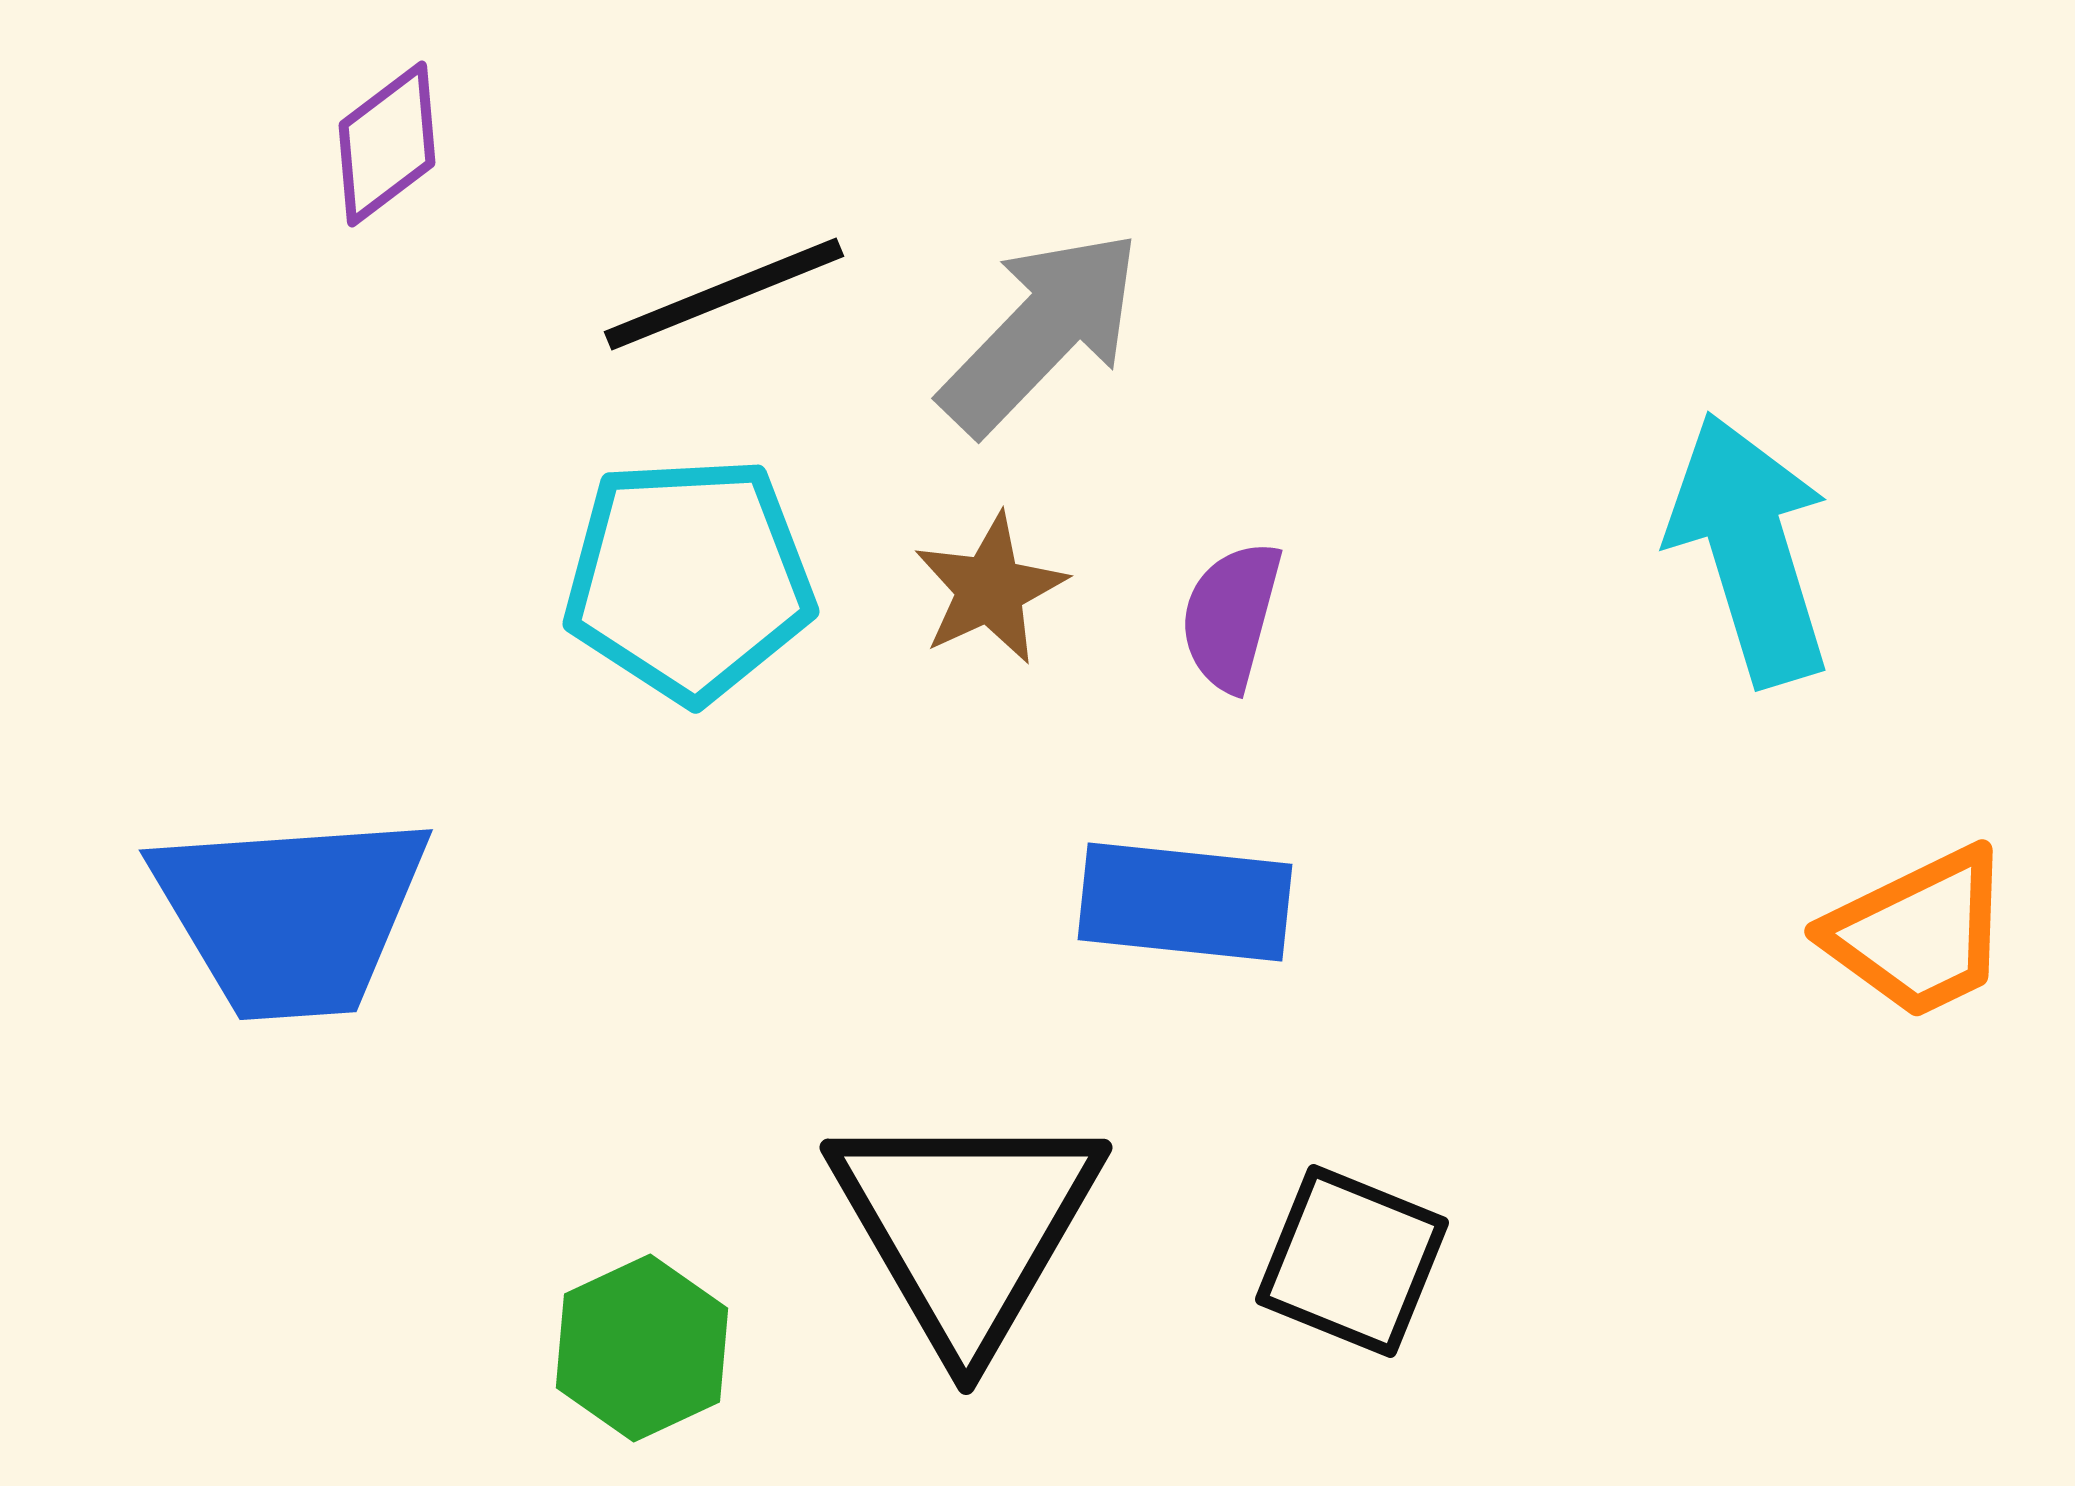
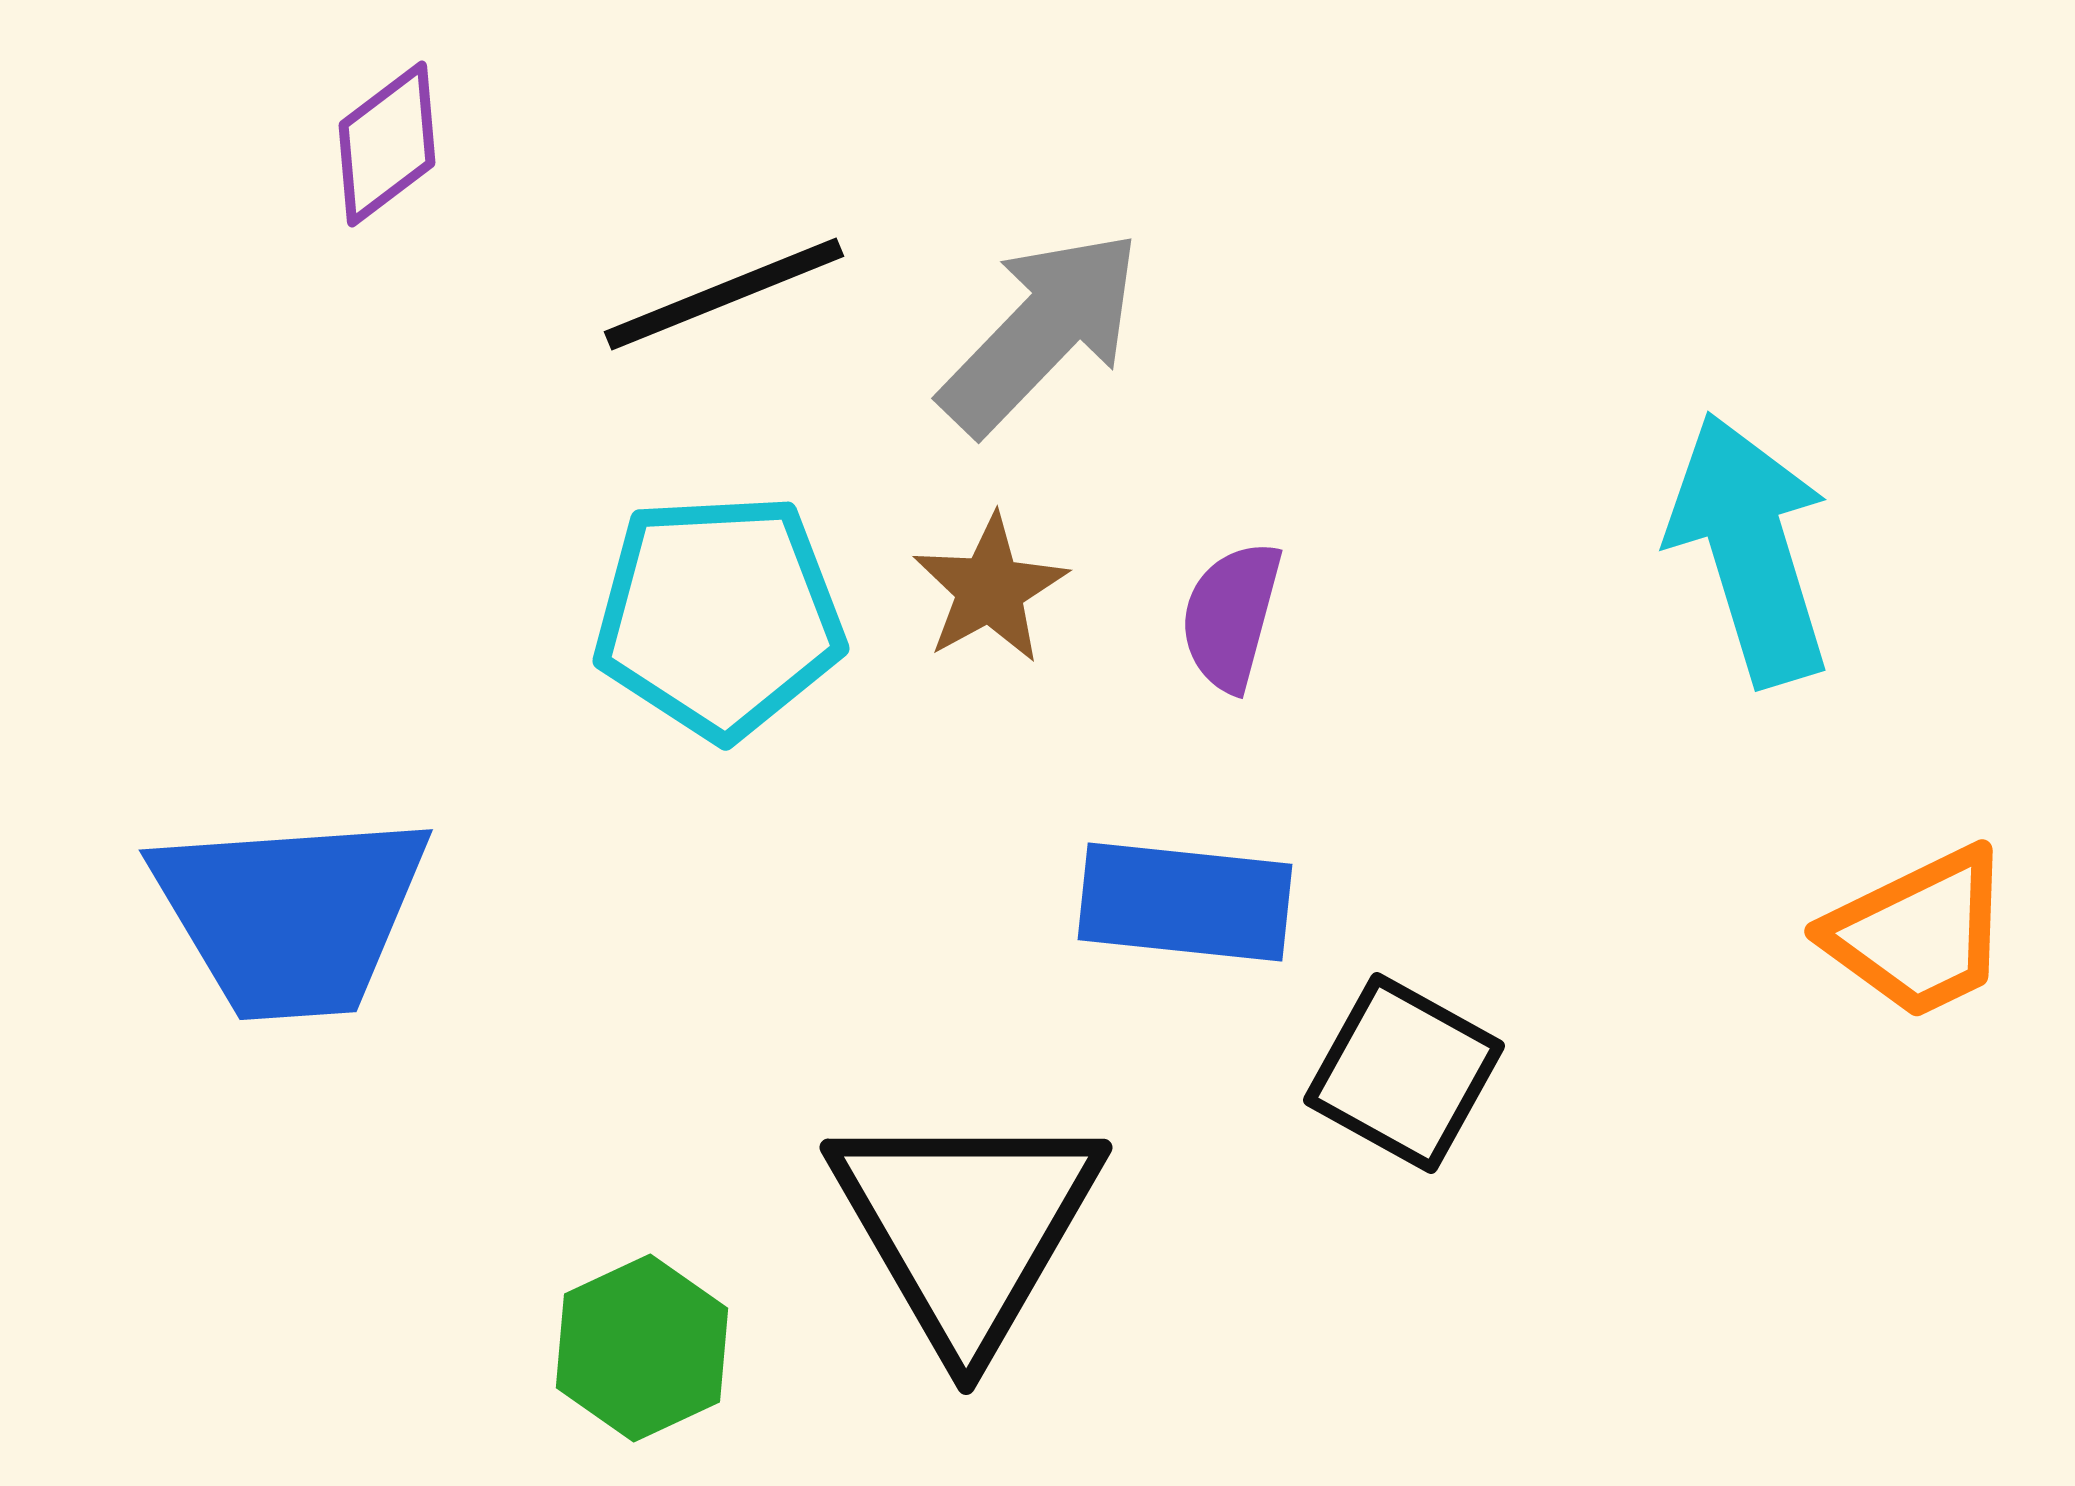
cyan pentagon: moved 30 px right, 37 px down
brown star: rotated 4 degrees counterclockwise
black square: moved 52 px right, 188 px up; rotated 7 degrees clockwise
